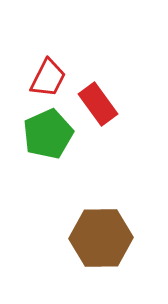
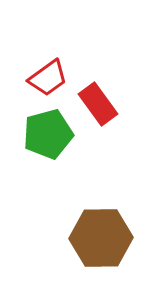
red trapezoid: rotated 27 degrees clockwise
green pentagon: rotated 9 degrees clockwise
